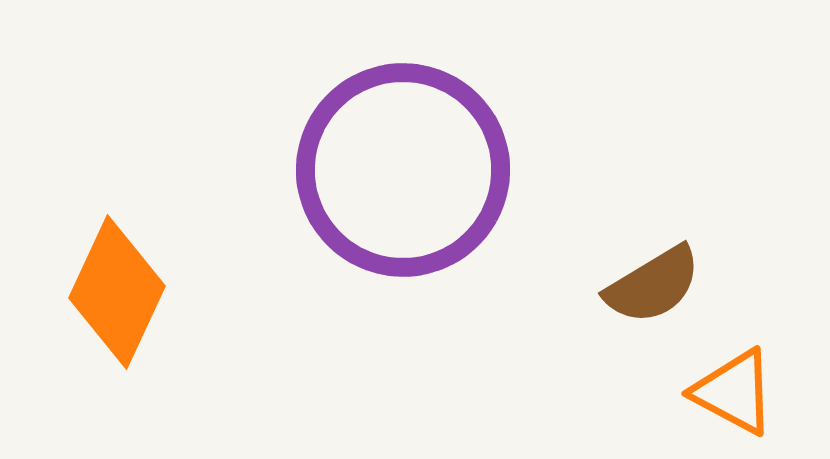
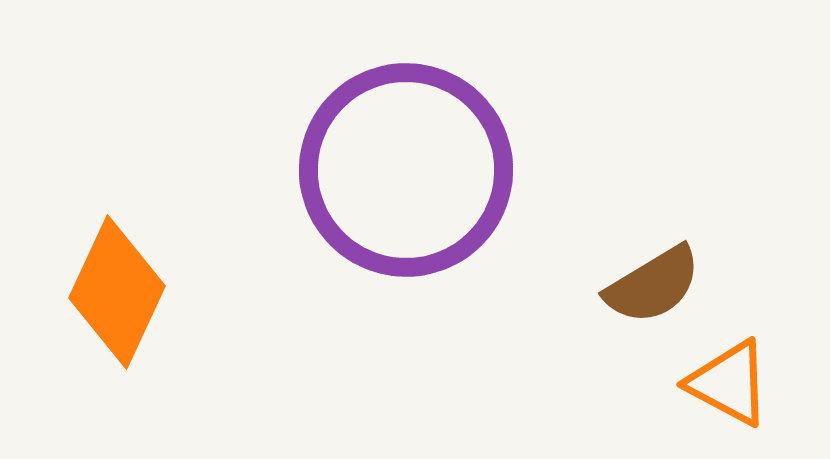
purple circle: moved 3 px right
orange triangle: moved 5 px left, 9 px up
